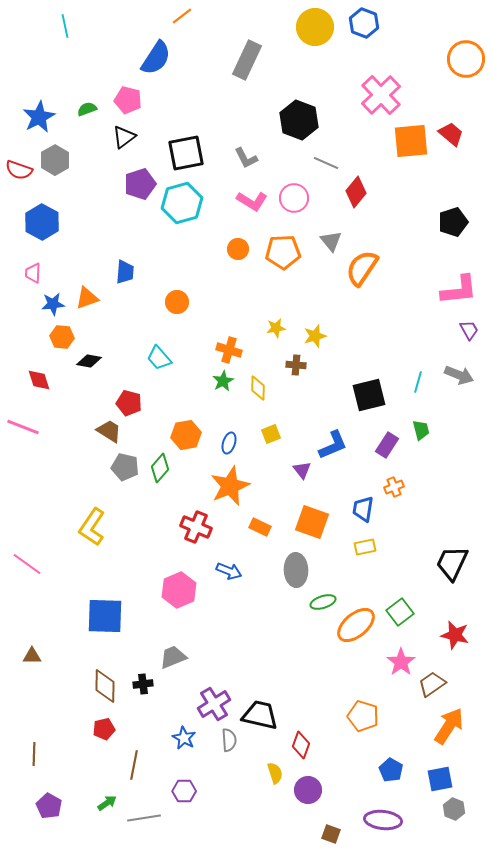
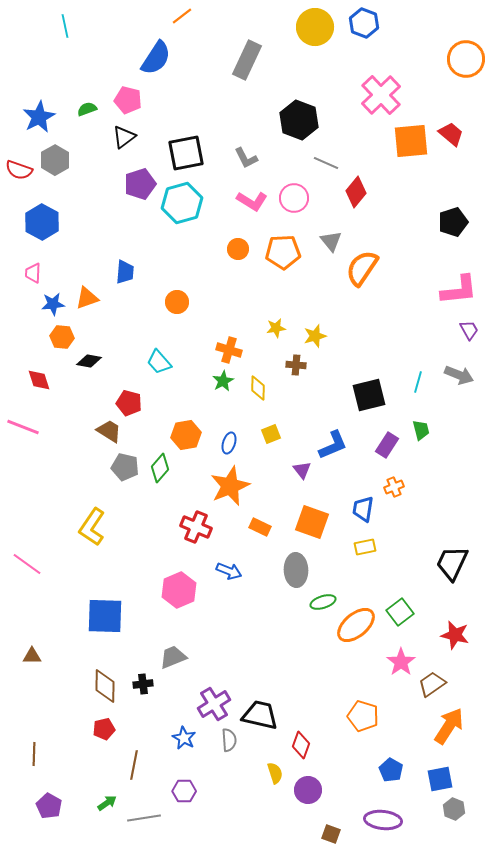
cyan trapezoid at (159, 358): moved 4 px down
